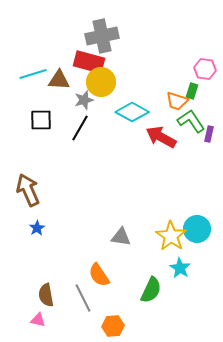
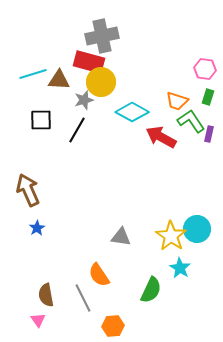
green rectangle: moved 16 px right, 6 px down
black line: moved 3 px left, 2 px down
pink triangle: rotated 42 degrees clockwise
